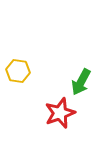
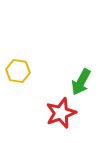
red star: moved 1 px right
